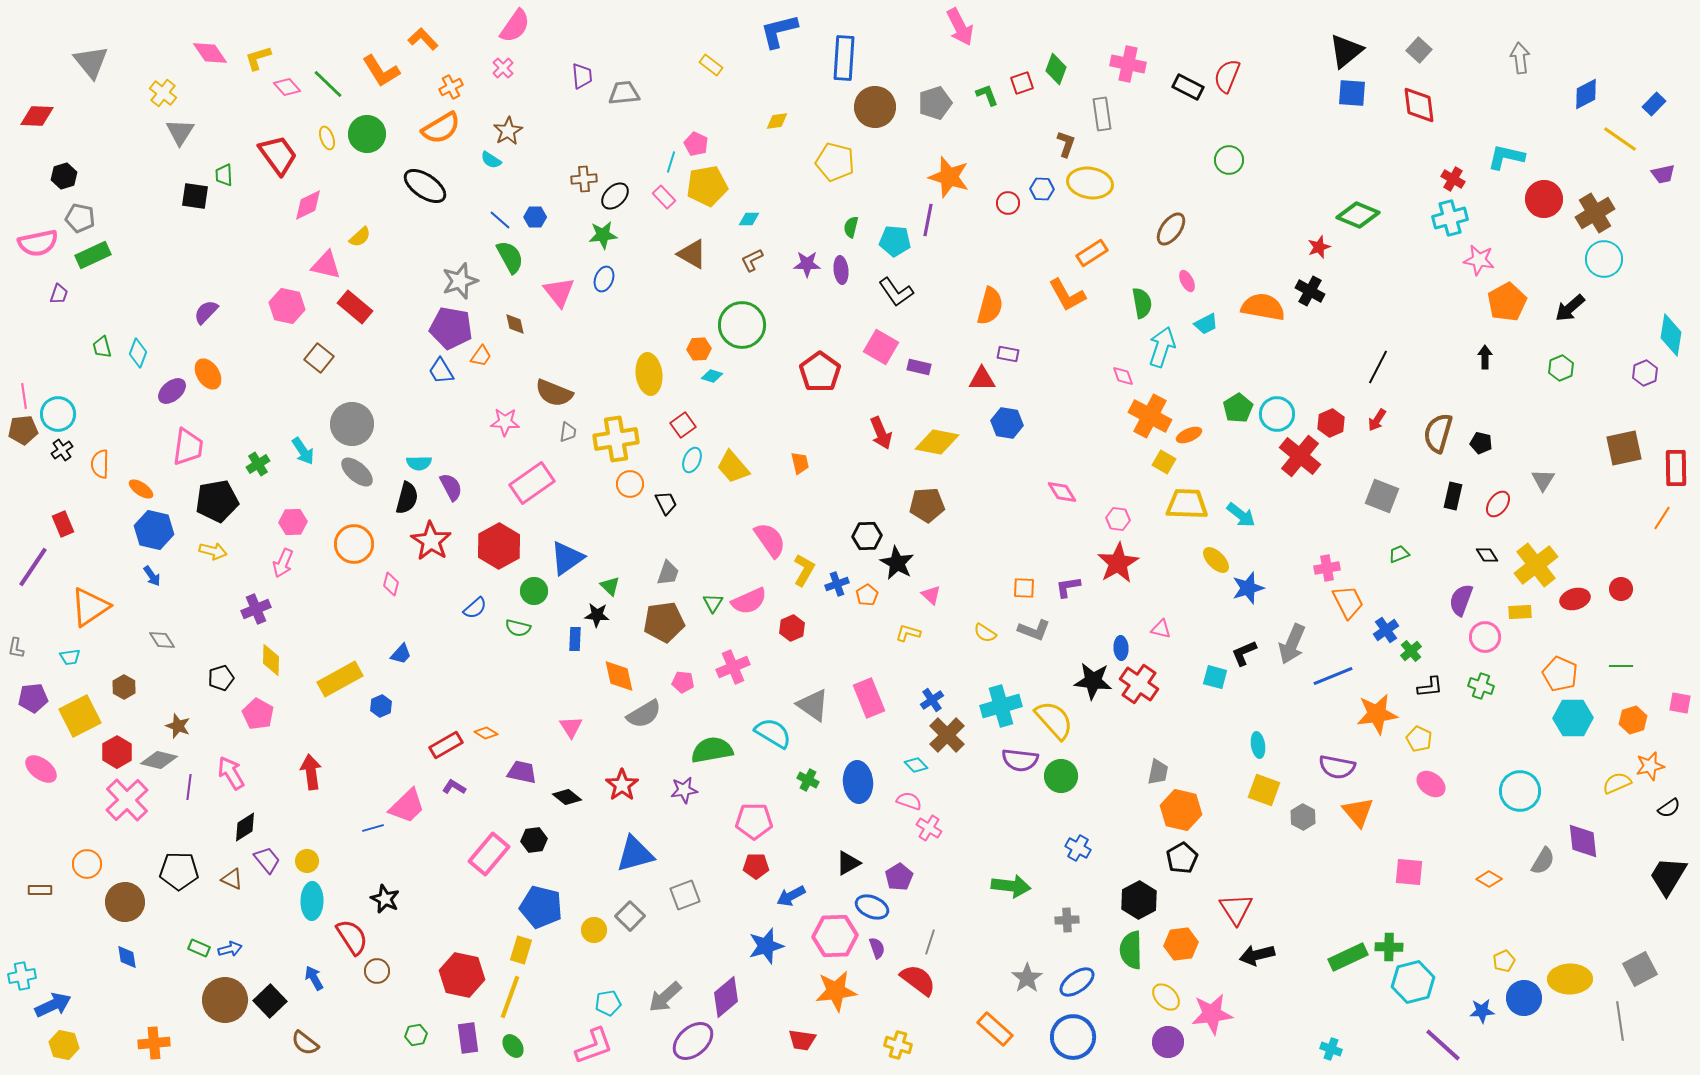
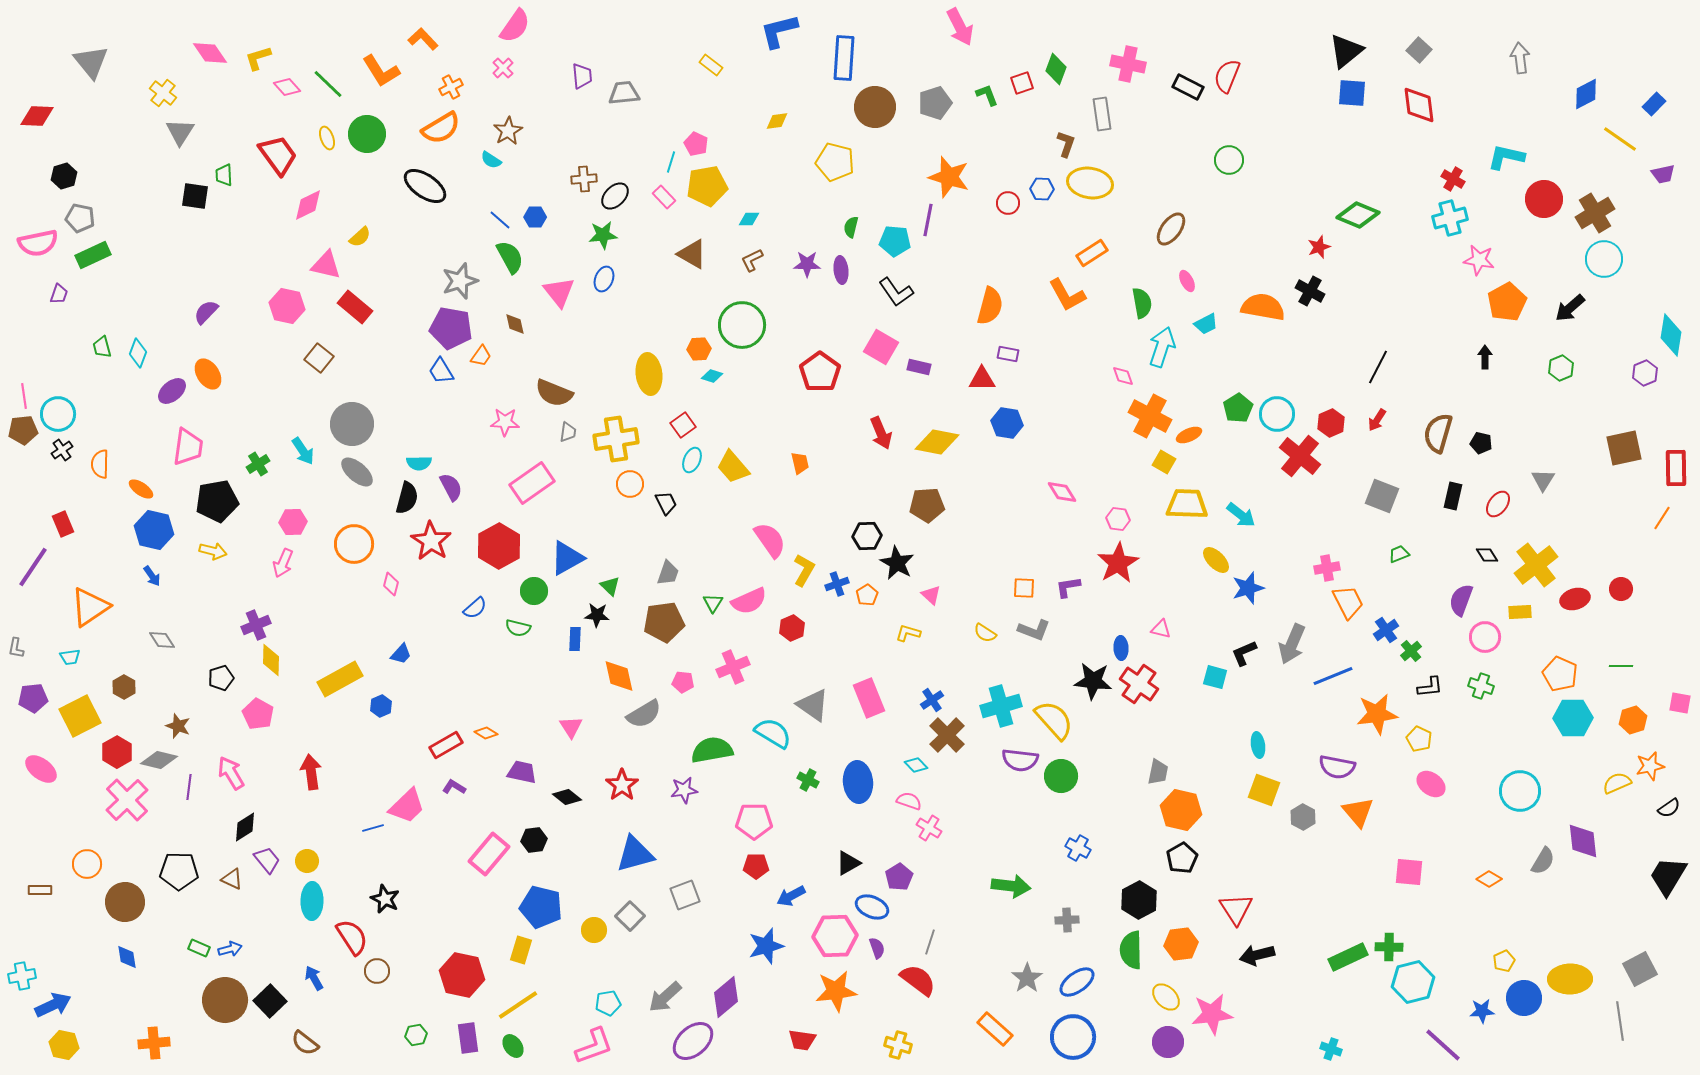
blue triangle at (567, 558): rotated 6 degrees clockwise
purple cross at (256, 609): moved 16 px down
yellow line at (510, 997): moved 8 px right, 8 px down; rotated 36 degrees clockwise
